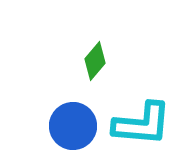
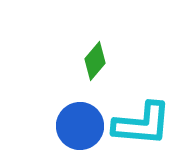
blue circle: moved 7 px right
